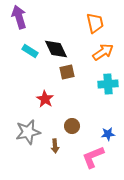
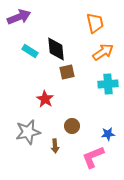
purple arrow: rotated 85 degrees clockwise
black diamond: rotated 20 degrees clockwise
